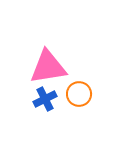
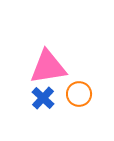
blue cross: moved 2 px left, 1 px up; rotated 20 degrees counterclockwise
